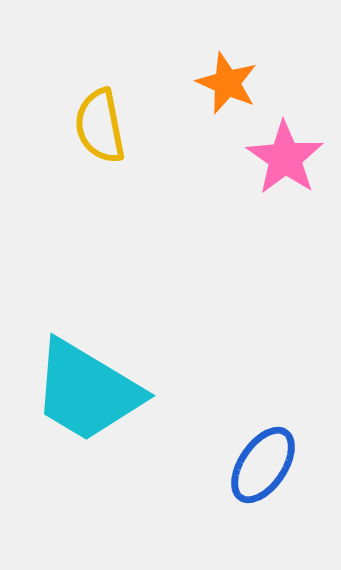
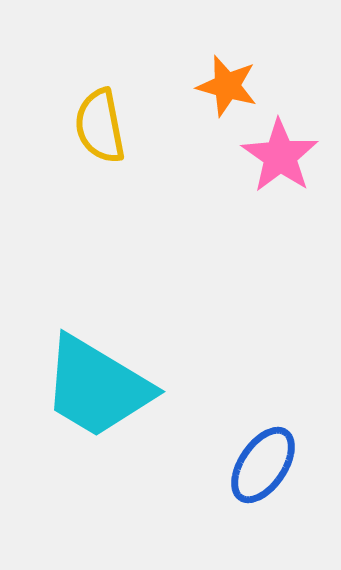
orange star: moved 3 px down; rotated 8 degrees counterclockwise
pink star: moved 5 px left, 2 px up
cyan trapezoid: moved 10 px right, 4 px up
